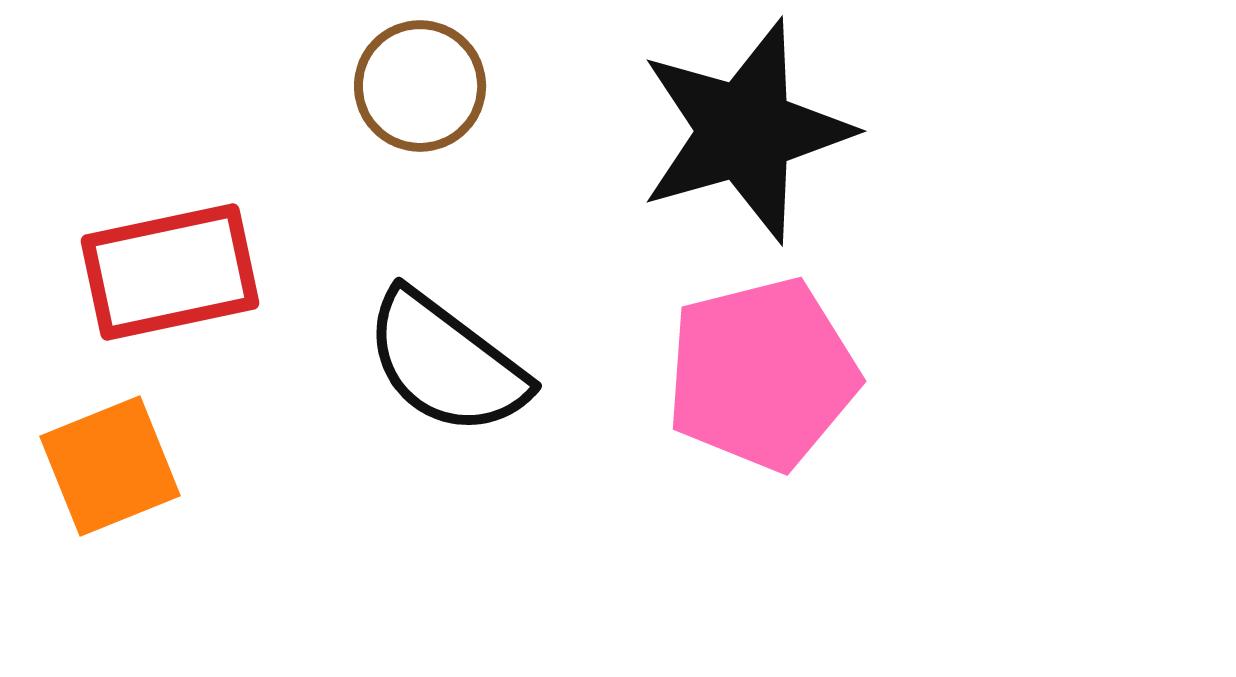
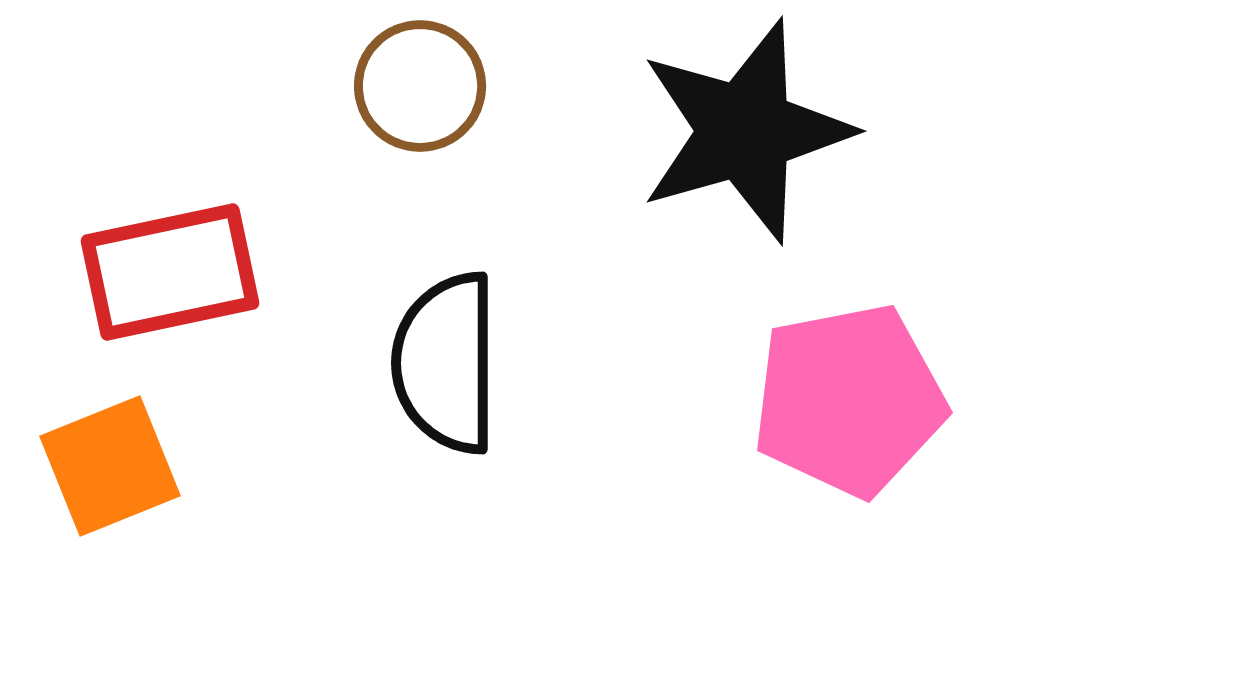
black semicircle: rotated 53 degrees clockwise
pink pentagon: moved 87 px right, 26 px down; rotated 3 degrees clockwise
